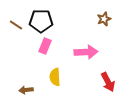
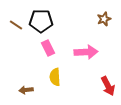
pink rectangle: moved 3 px right, 2 px down; rotated 49 degrees counterclockwise
red arrow: moved 4 px down
